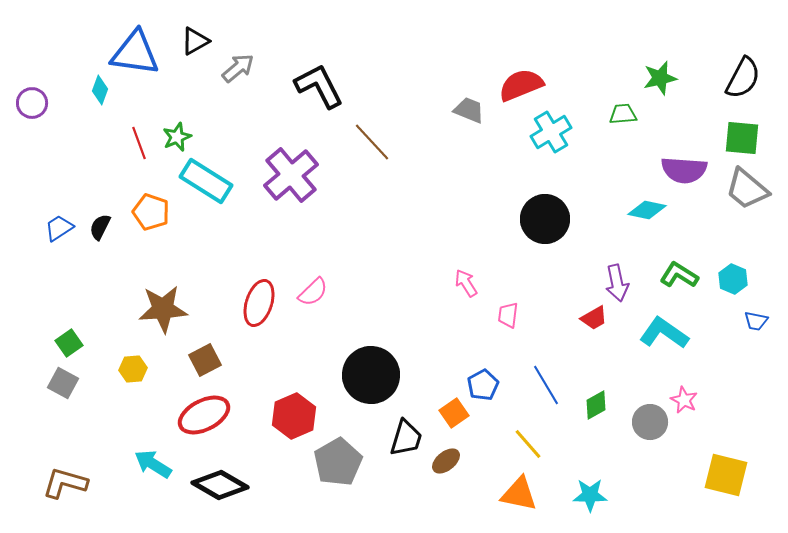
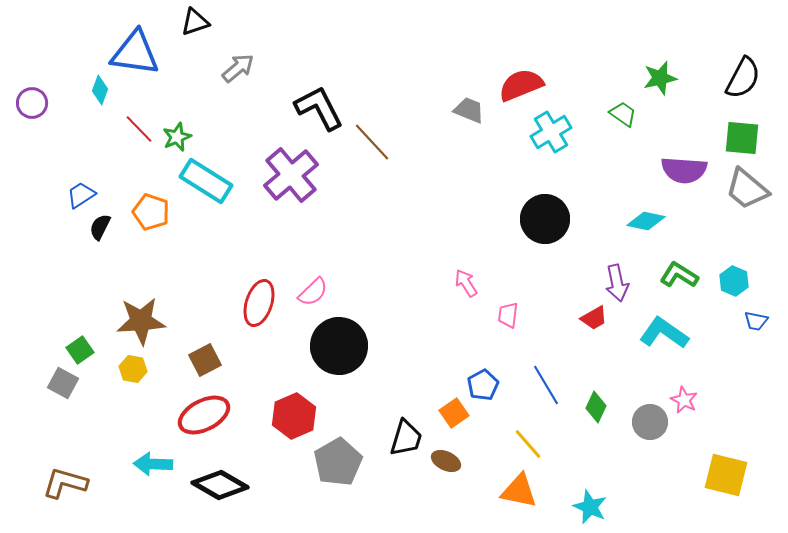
black triangle at (195, 41): moved 19 px up; rotated 12 degrees clockwise
black L-shape at (319, 86): moved 22 px down
green trapezoid at (623, 114): rotated 40 degrees clockwise
red line at (139, 143): moved 14 px up; rotated 24 degrees counterclockwise
cyan diamond at (647, 210): moved 1 px left, 11 px down
blue trapezoid at (59, 228): moved 22 px right, 33 px up
cyan hexagon at (733, 279): moved 1 px right, 2 px down
brown star at (163, 309): moved 22 px left, 12 px down
green square at (69, 343): moved 11 px right, 7 px down
yellow hexagon at (133, 369): rotated 16 degrees clockwise
black circle at (371, 375): moved 32 px left, 29 px up
green diamond at (596, 405): moved 2 px down; rotated 36 degrees counterclockwise
brown ellipse at (446, 461): rotated 64 degrees clockwise
cyan arrow at (153, 464): rotated 30 degrees counterclockwise
orange triangle at (519, 494): moved 3 px up
cyan star at (590, 495): moved 12 px down; rotated 24 degrees clockwise
